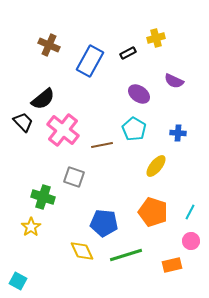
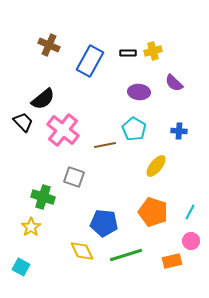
yellow cross: moved 3 px left, 13 px down
black rectangle: rotated 28 degrees clockwise
purple semicircle: moved 2 px down; rotated 18 degrees clockwise
purple ellipse: moved 2 px up; rotated 30 degrees counterclockwise
blue cross: moved 1 px right, 2 px up
brown line: moved 3 px right
orange rectangle: moved 4 px up
cyan square: moved 3 px right, 14 px up
